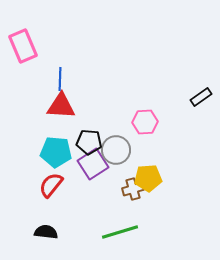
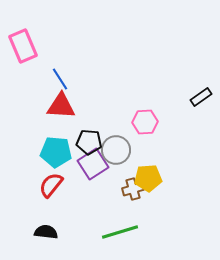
blue line: rotated 35 degrees counterclockwise
